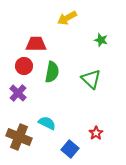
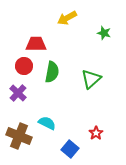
green star: moved 3 px right, 7 px up
green triangle: rotated 35 degrees clockwise
brown cross: moved 1 px up
